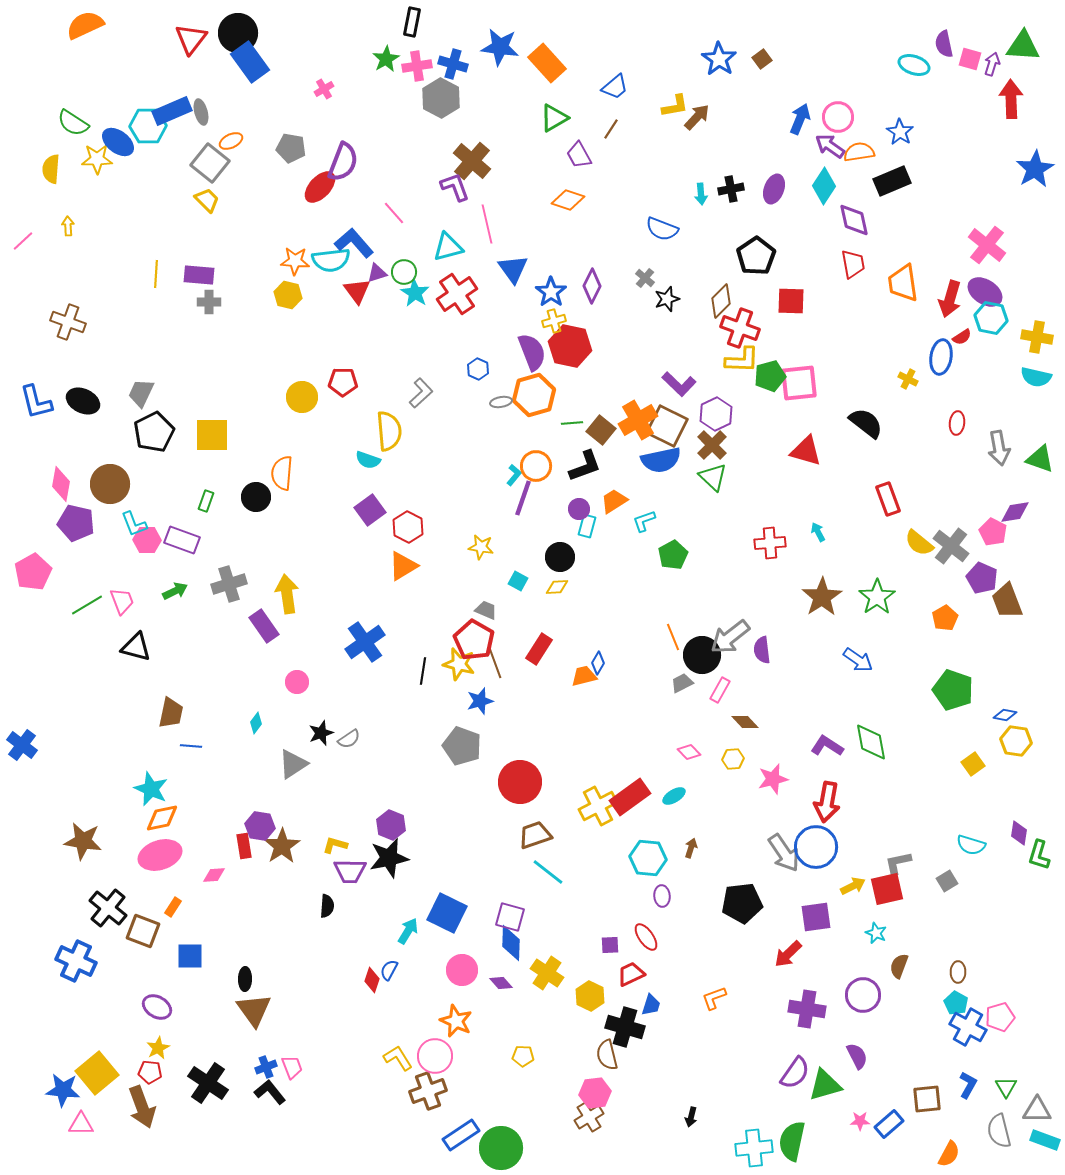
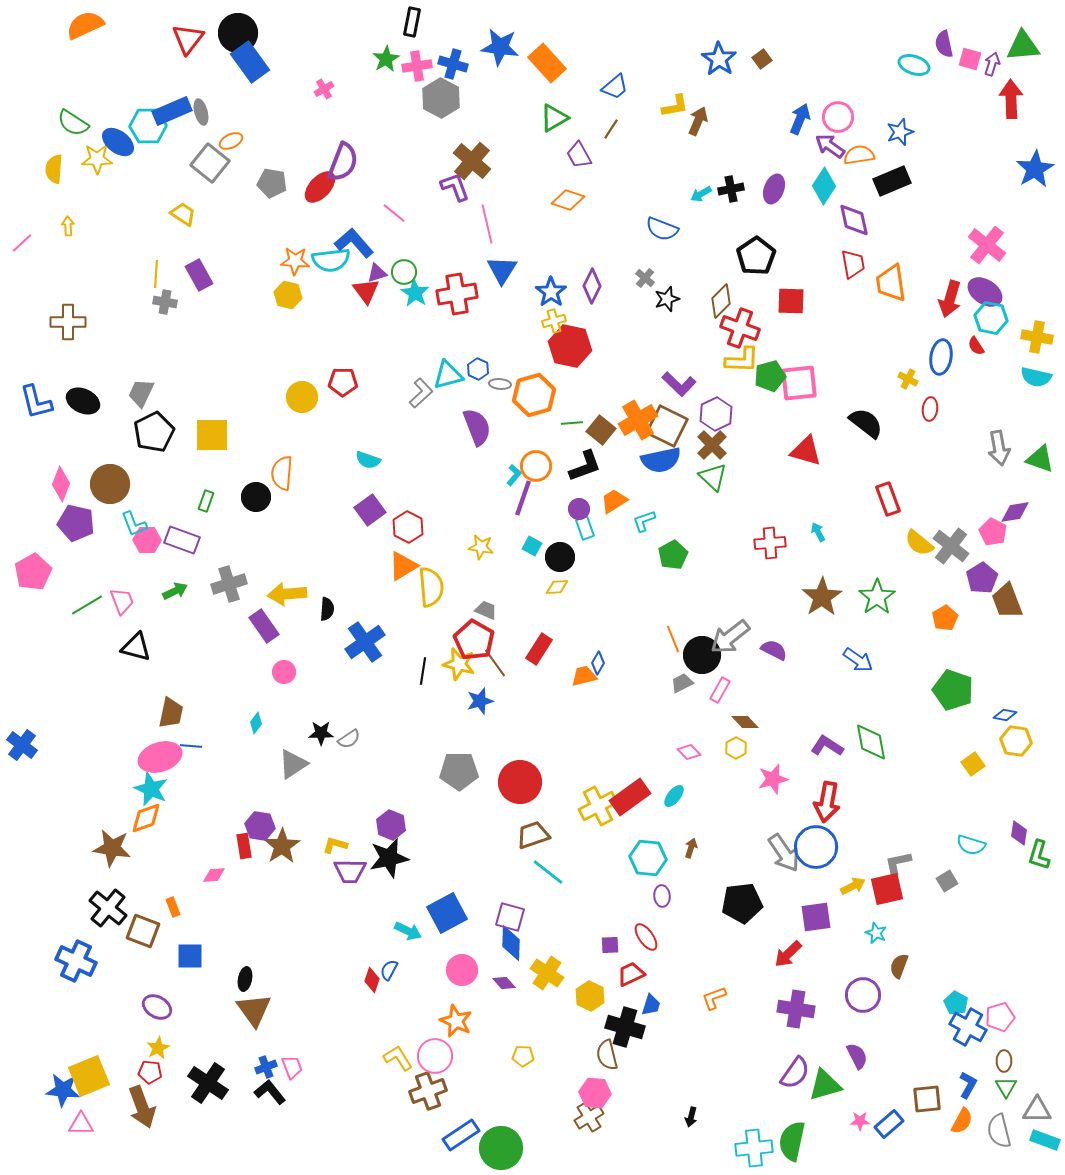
red triangle at (191, 39): moved 3 px left
green triangle at (1023, 46): rotated 9 degrees counterclockwise
brown arrow at (697, 117): moved 1 px right, 4 px down; rotated 20 degrees counterclockwise
blue star at (900, 132): rotated 20 degrees clockwise
gray pentagon at (291, 148): moved 19 px left, 35 px down
orange semicircle at (859, 152): moved 3 px down
yellow semicircle at (51, 169): moved 3 px right
cyan arrow at (701, 194): rotated 65 degrees clockwise
yellow trapezoid at (207, 200): moved 24 px left, 14 px down; rotated 12 degrees counterclockwise
pink line at (394, 213): rotated 10 degrees counterclockwise
pink line at (23, 241): moved 1 px left, 2 px down
cyan triangle at (448, 247): moved 128 px down
blue triangle at (513, 269): moved 11 px left, 1 px down; rotated 8 degrees clockwise
purple rectangle at (199, 275): rotated 56 degrees clockwise
orange trapezoid at (903, 283): moved 12 px left
red triangle at (357, 291): moved 9 px right
red cross at (457, 294): rotated 24 degrees clockwise
gray cross at (209, 302): moved 44 px left; rotated 10 degrees clockwise
brown cross at (68, 322): rotated 20 degrees counterclockwise
red semicircle at (962, 337): moved 14 px right, 9 px down; rotated 90 degrees clockwise
purple semicircle at (532, 352): moved 55 px left, 75 px down
gray ellipse at (501, 402): moved 1 px left, 18 px up; rotated 15 degrees clockwise
red ellipse at (957, 423): moved 27 px left, 14 px up
yellow semicircle at (389, 431): moved 42 px right, 156 px down
pink diamond at (61, 484): rotated 12 degrees clockwise
cyan rectangle at (587, 526): moved 2 px left, 2 px down; rotated 35 degrees counterclockwise
purple pentagon at (982, 578): rotated 16 degrees clockwise
cyan square at (518, 581): moved 14 px right, 35 px up
yellow arrow at (287, 594): rotated 87 degrees counterclockwise
orange line at (673, 637): moved 2 px down
purple semicircle at (762, 650): moved 12 px right; rotated 124 degrees clockwise
brown line at (495, 663): rotated 16 degrees counterclockwise
pink circle at (297, 682): moved 13 px left, 10 px up
black star at (321, 733): rotated 20 degrees clockwise
gray pentagon at (462, 746): moved 3 px left, 25 px down; rotated 21 degrees counterclockwise
yellow hexagon at (733, 759): moved 3 px right, 11 px up; rotated 25 degrees counterclockwise
cyan ellipse at (674, 796): rotated 20 degrees counterclockwise
orange diamond at (162, 818): moved 16 px left; rotated 8 degrees counterclockwise
brown trapezoid at (535, 835): moved 2 px left
brown star at (83, 841): moved 29 px right, 7 px down
pink ellipse at (160, 855): moved 98 px up
black semicircle at (327, 906): moved 297 px up
orange rectangle at (173, 907): rotated 54 degrees counterclockwise
blue square at (447, 913): rotated 36 degrees clockwise
cyan arrow at (408, 931): rotated 84 degrees clockwise
brown ellipse at (958, 972): moved 46 px right, 89 px down
black ellipse at (245, 979): rotated 10 degrees clockwise
purple diamond at (501, 983): moved 3 px right
purple cross at (807, 1009): moved 11 px left
yellow square at (97, 1073): moved 8 px left, 3 px down; rotated 18 degrees clockwise
pink hexagon at (595, 1093): rotated 12 degrees clockwise
orange semicircle at (949, 1154): moved 13 px right, 33 px up
